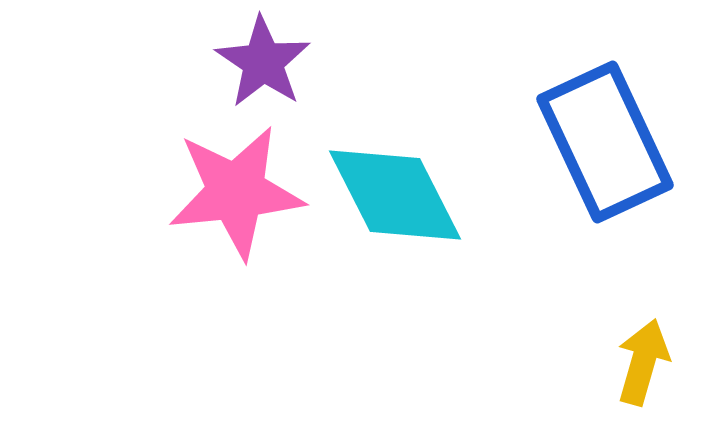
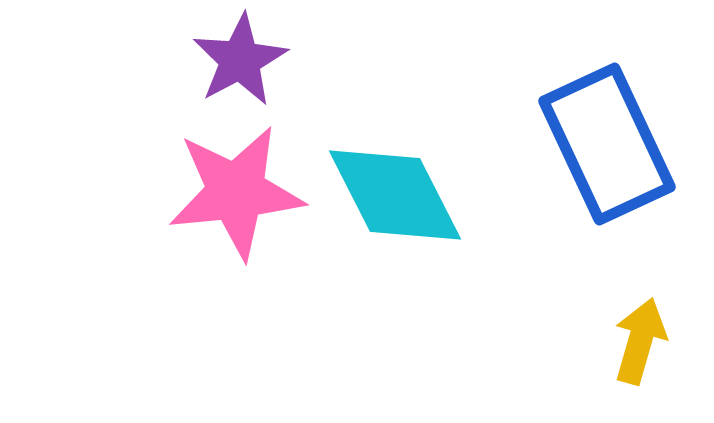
purple star: moved 23 px left, 2 px up; rotated 10 degrees clockwise
blue rectangle: moved 2 px right, 2 px down
yellow arrow: moved 3 px left, 21 px up
